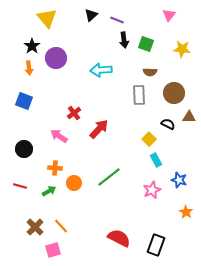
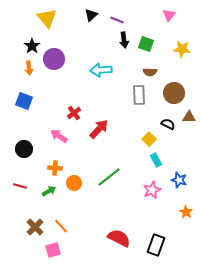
purple circle: moved 2 px left, 1 px down
